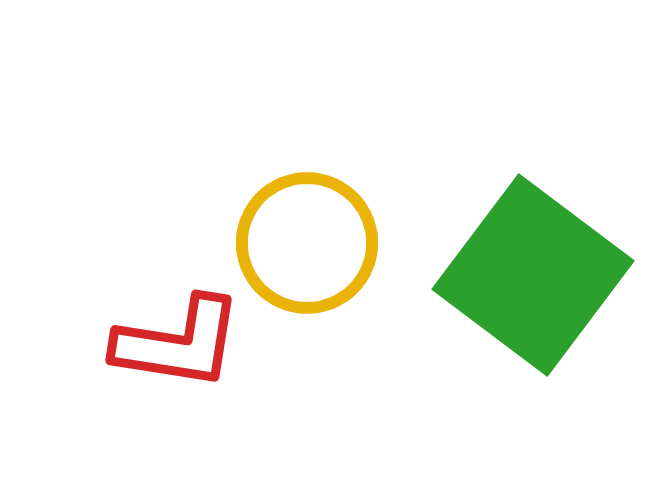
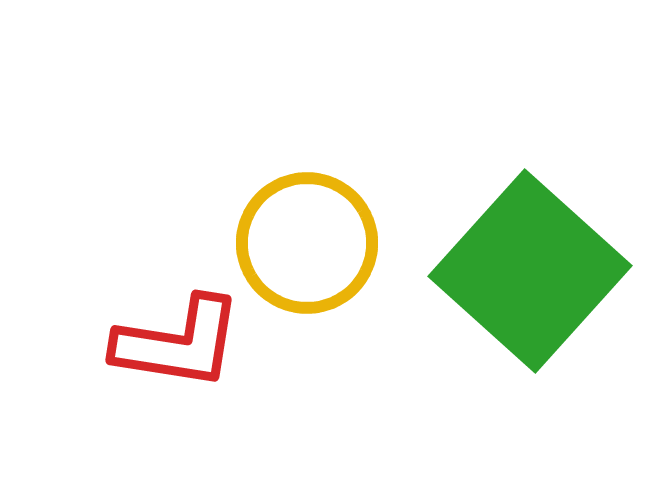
green square: moved 3 px left, 4 px up; rotated 5 degrees clockwise
